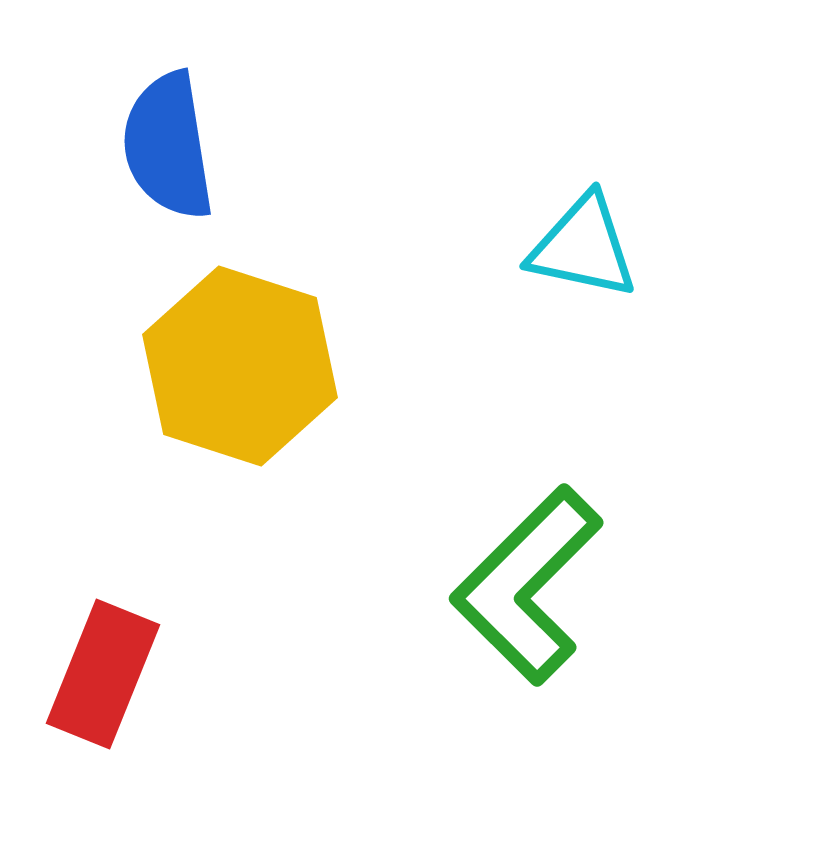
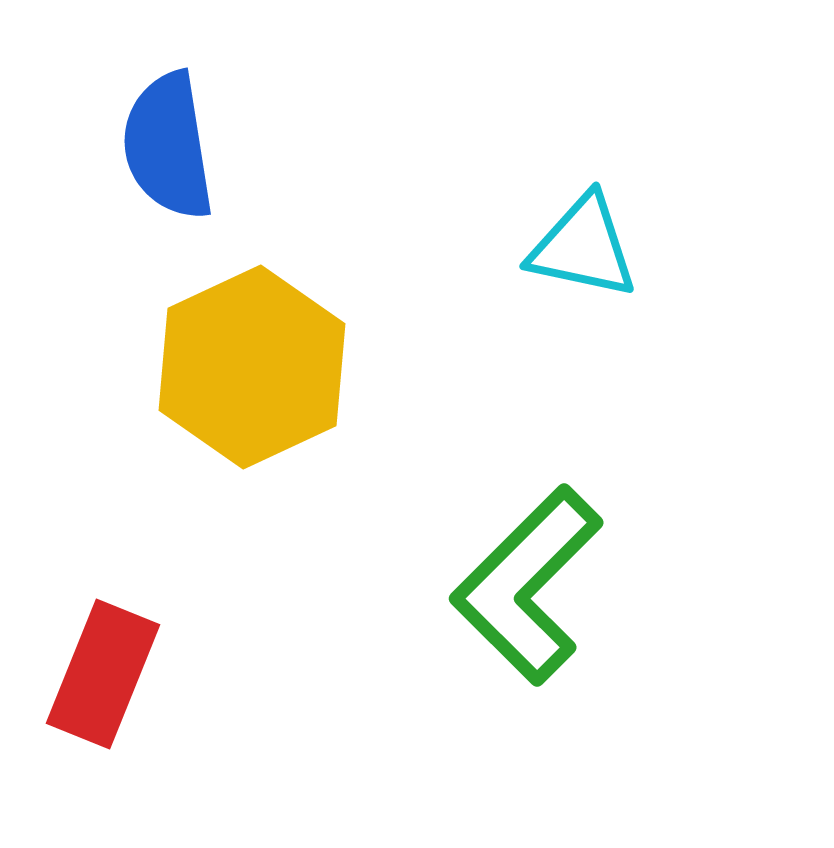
yellow hexagon: moved 12 px right, 1 px down; rotated 17 degrees clockwise
